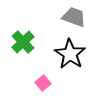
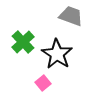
gray trapezoid: moved 3 px left, 1 px up
black star: moved 13 px left
